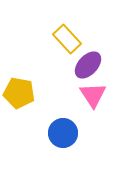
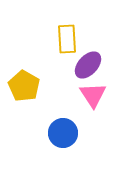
yellow rectangle: rotated 40 degrees clockwise
yellow pentagon: moved 5 px right, 7 px up; rotated 20 degrees clockwise
